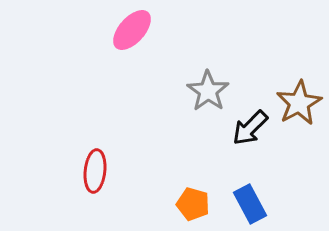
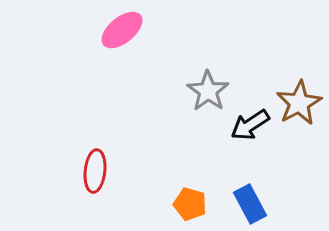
pink ellipse: moved 10 px left; rotated 9 degrees clockwise
black arrow: moved 3 px up; rotated 12 degrees clockwise
orange pentagon: moved 3 px left
